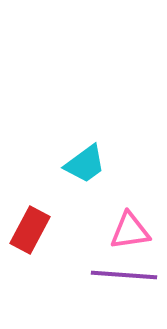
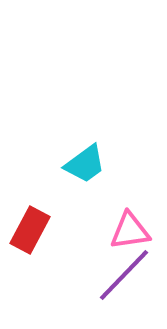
purple line: rotated 50 degrees counterclockwise
